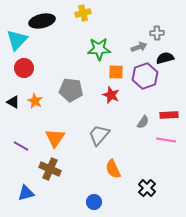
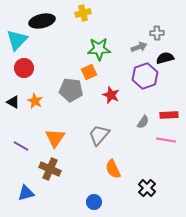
orange square: moved 27 px left; rotated 28 degrees counterclockwise
